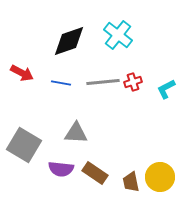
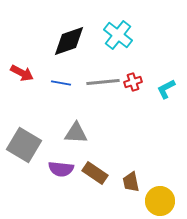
yellow circle: moved 24 px down
